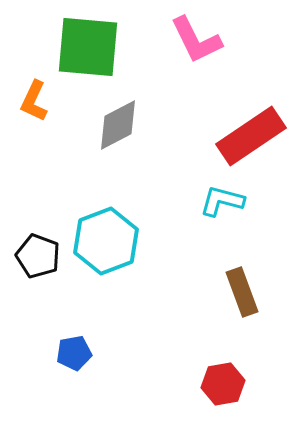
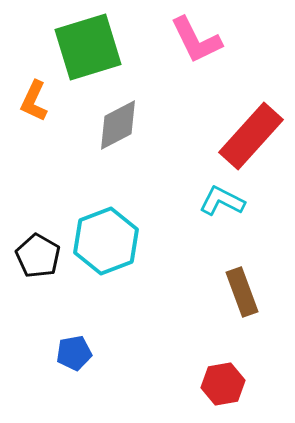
green square: rotated 22 degrees counterclockwise
red rectangle: rotated 14 degrees counterclockwise
cyan L-shape: rotated 12 degrees clockwise
black pentagon: rotated 9 degrees clockwise
